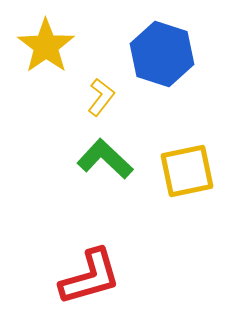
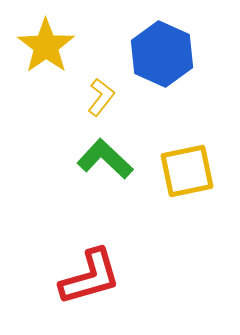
blue hexagon: rotated 6 degrees clockwise
